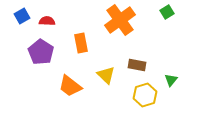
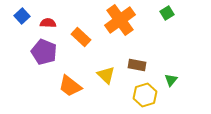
green square: moved 1 px down
blue square: rotated 14 degrees counterclockwise
red semicircle: moved 1 px right, 2 px down
orange rectangle: moved 6 px up; rotated 36 degrees counterclockwise
purple pentagon: moved 3 px right; rotated 10 degrees counterclockwise
